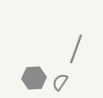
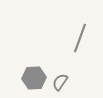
gray line: moved 4 px right, 11 px up
